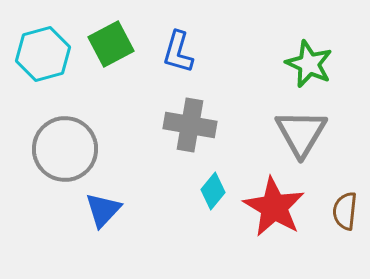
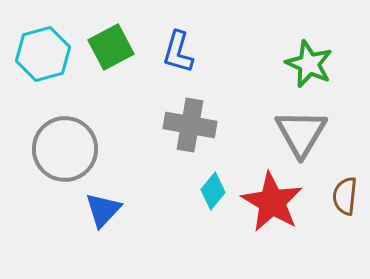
green square: moved 3 px down
red star: moved 2 px left, 5 px up
brown semicircle: moved 15 px up
